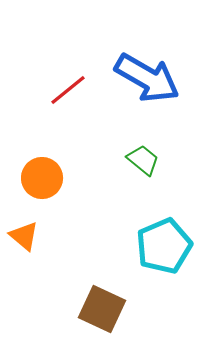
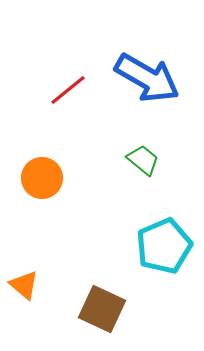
orange triangle: moved 49 px down
